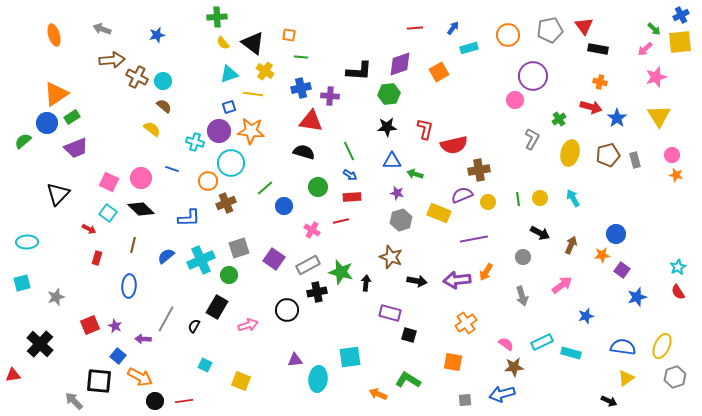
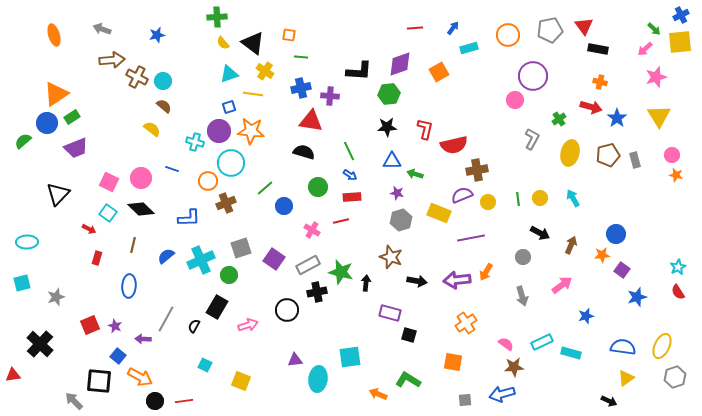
brown cross at (479, 170): moved 2 px left
purple line at (474, 239): moved 3 px left, 1 px up
gray square at (239, 248): moved 2 px right
